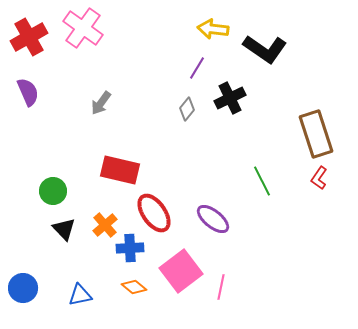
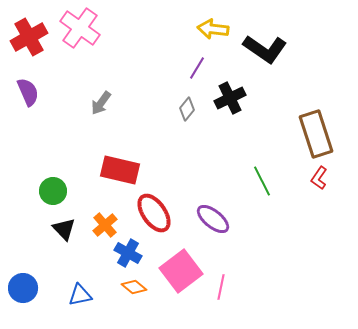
pink cross: moved 3 px left
blue cross: moved 2 px left, 5 px down; rotated 32 degrees clockwise
